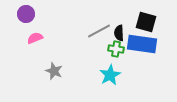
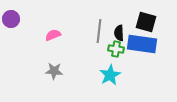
purple circle: moved 15 px left, 5 px down
gray line: rotated 55 degrees counterclockwise
pink semicircle: moved 18 px right, 3 px up
gray star: rotated 18 degrees counterclockwise
